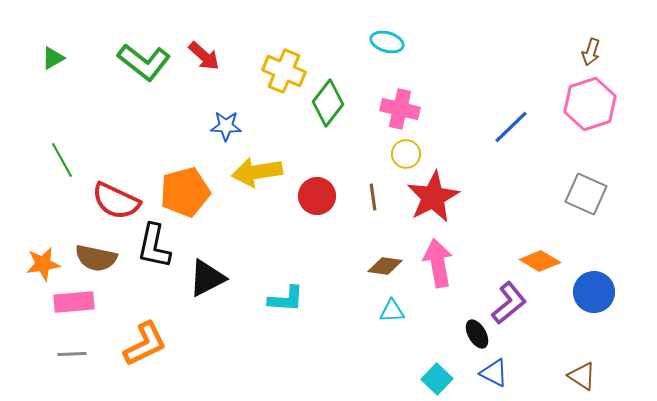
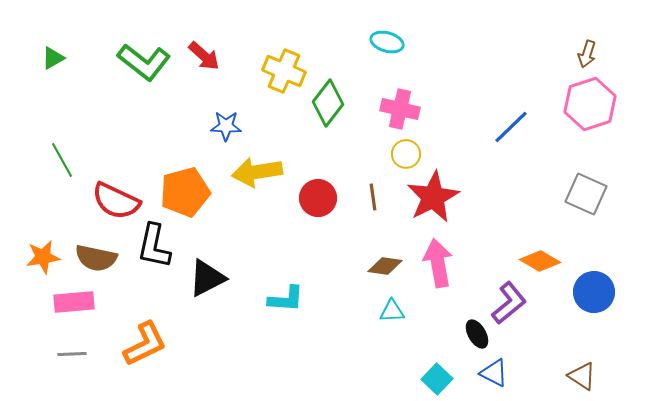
brown arrow: moved 4 px left, 2 px down
red circle: moved 1 px right, 2 px down
orange star: moved 7 px up
